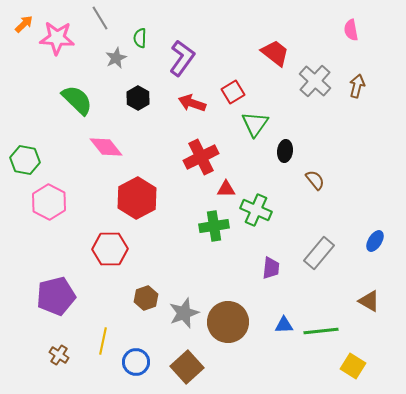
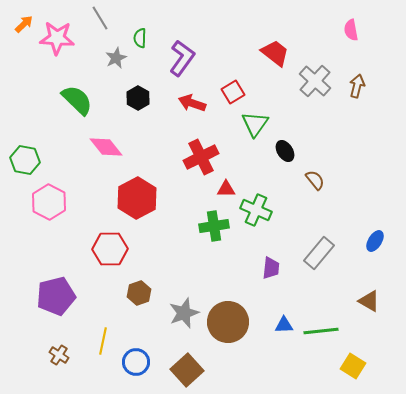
black ellipse at (285, 151): rotated 40 degrees counterclockwise
brown hexagon at (146, 298): moved 7 px left, 5 px up
brown square at (187, 367): moved 3 px down
